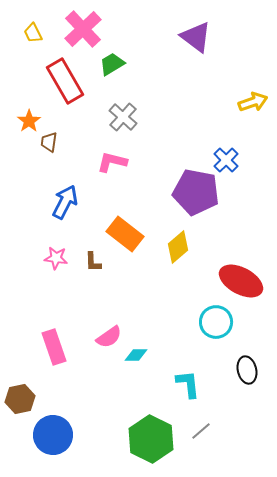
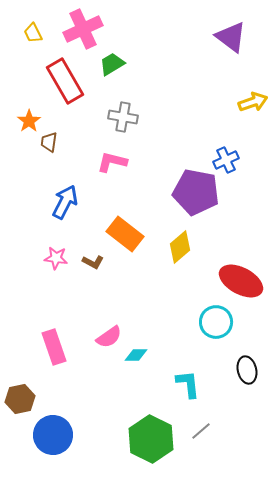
pink cross: rotated 18 degrees clockwise
purple triangle: moved 35 px right
gray cross: rotated 32 degrees counterclockwise
blue cross: rotated 20 degrees clockwise
yellow diamond: moved 2 px right
brown L-shape: rotated 60 degrees counterclockwise
